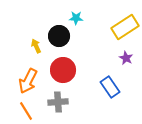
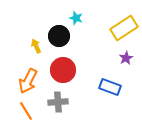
cyan star: rotated 16 degrees clockwise
yellow rectangle: moved 1 px left, 1 px down
purple star: rotated 16 degrees clockwise
blue rectangle: rotated 35 degrees counterclockwise
